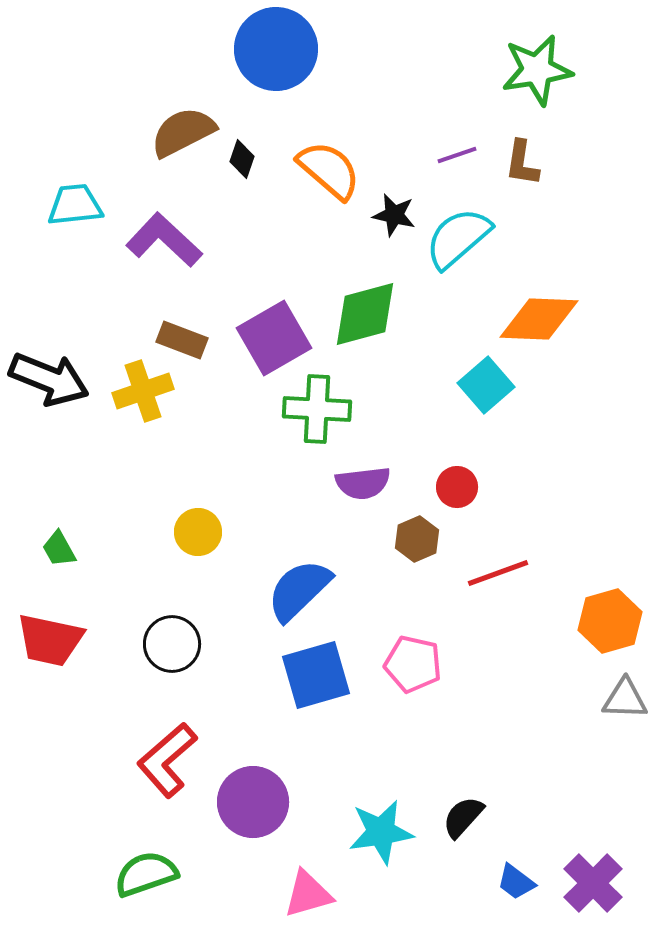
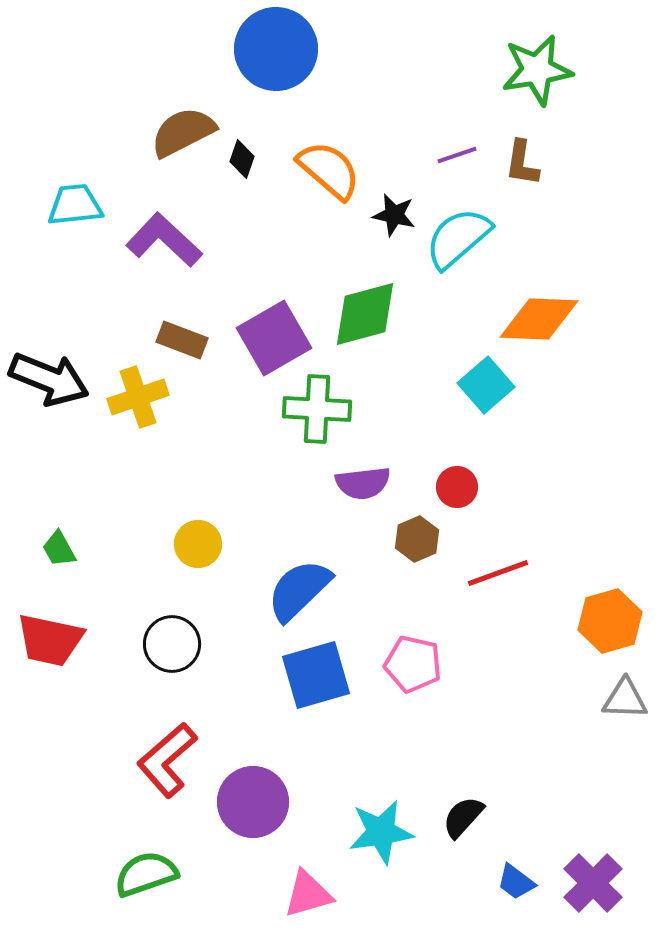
yellow cross: moved 5 px left, 6 px down
yellow circle: moved 12 px down
